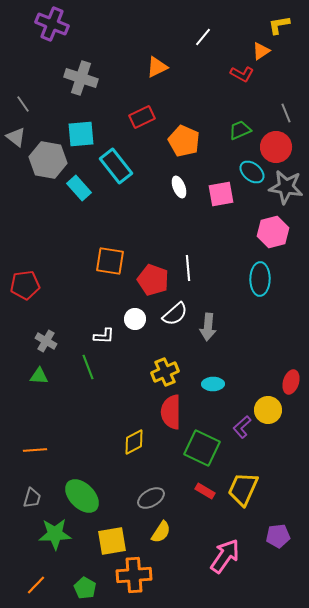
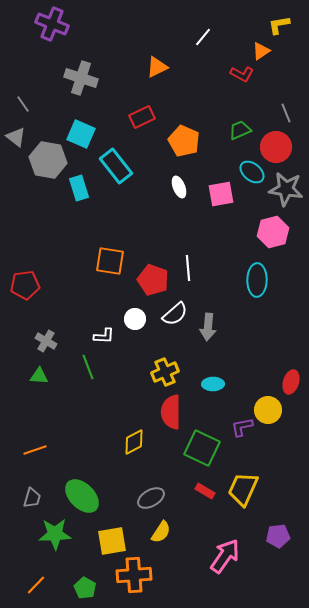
cyan square at (81, 134): rotated 28 degrees clockwise
gray star at (286, 187): moved 2 px down
cyan rectangle at (79, 188): rotated 25 degrees clockwise
cyan ellipse at (260, 279): moved 3 px left, 1 px down
purple L-shape at (242, 427): rotated 30 degrees clockwise
orange line at (35, 450): rotated 15 degrees counterclockwise
